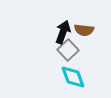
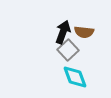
brown semicircle: moved 2 px down
cyan diamond: moved 2 px right
